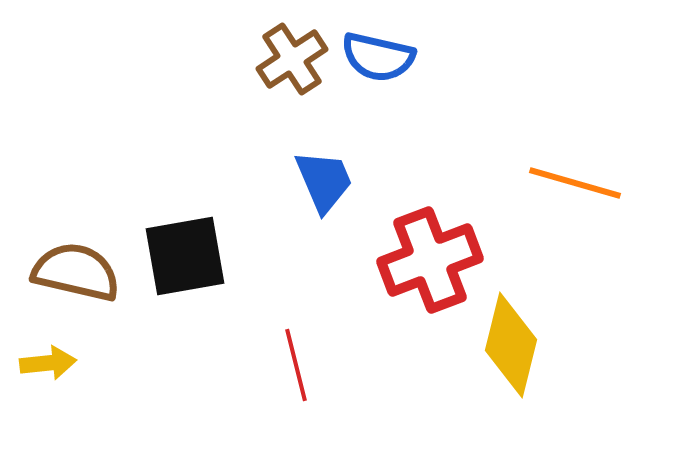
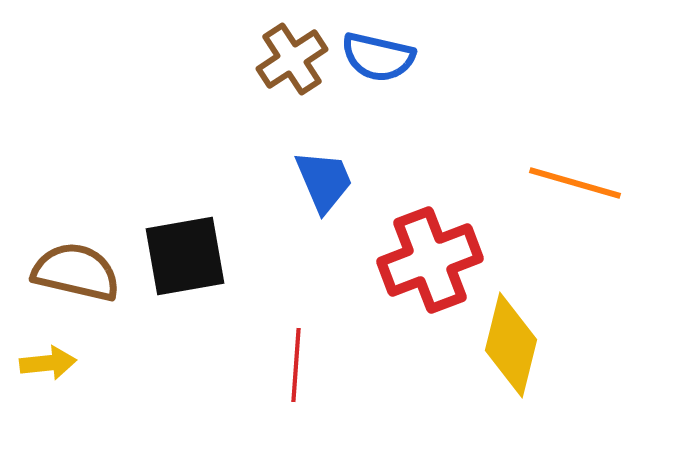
red line: rotated 18 degrees clockwise
